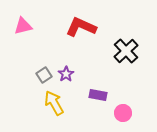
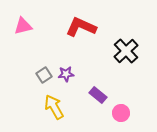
purple star: rotated 28 degrees clockwise
purple rectangle: rotated 30 degrees clockwise
yellow arrow: moved 4 px down
pink circle: moved 2 px left
